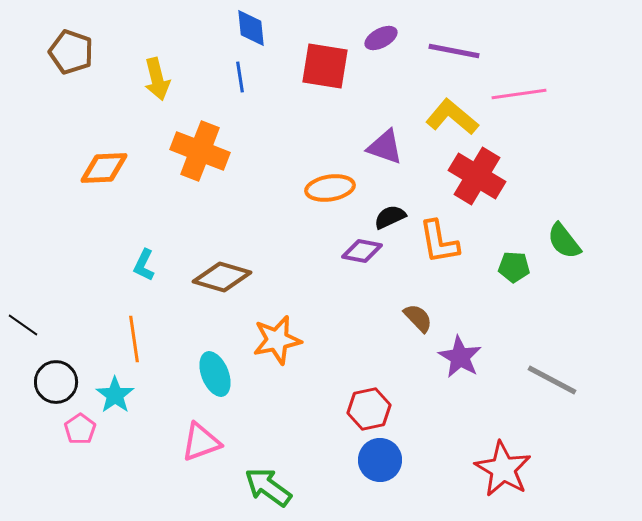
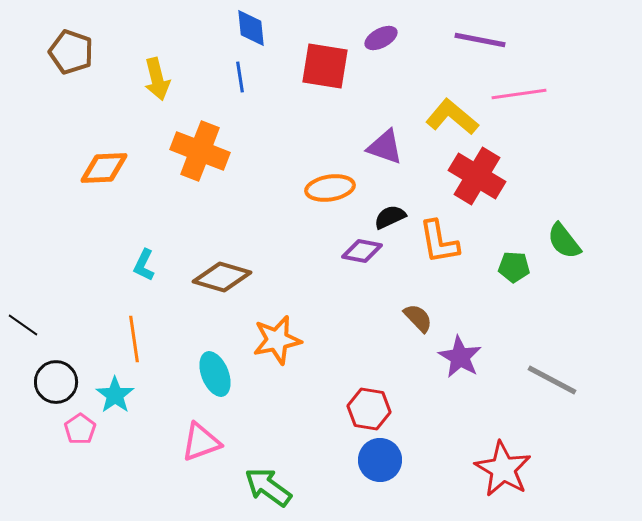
purple line: moved 26 px right, 11 px up
red hexagon: rotated 21 degrees clockwise
